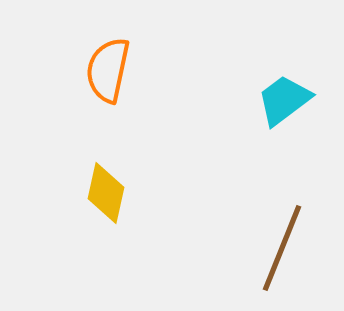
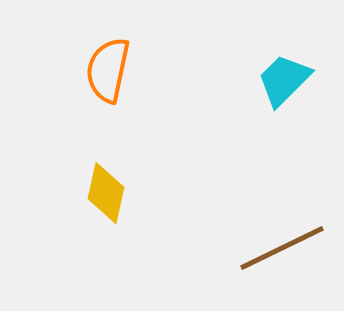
cyan trapezoid: moved 20 px up; rotated 8 degrees counterclockwise
brown line: rotated 42 degrees clockwise
